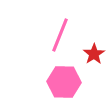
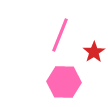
red star: moved 2 px up
